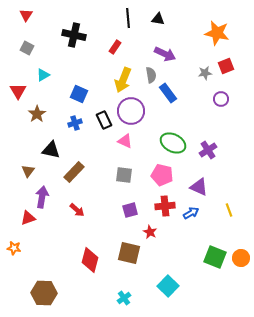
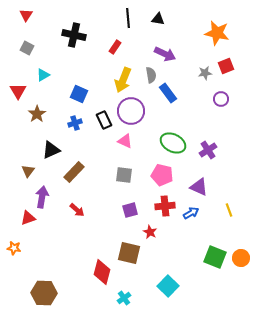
black triangle at (51, 150): rotated 36 degrees counterclockwise
red diamond at (90, 260): moved 12 px right, 12 px down
